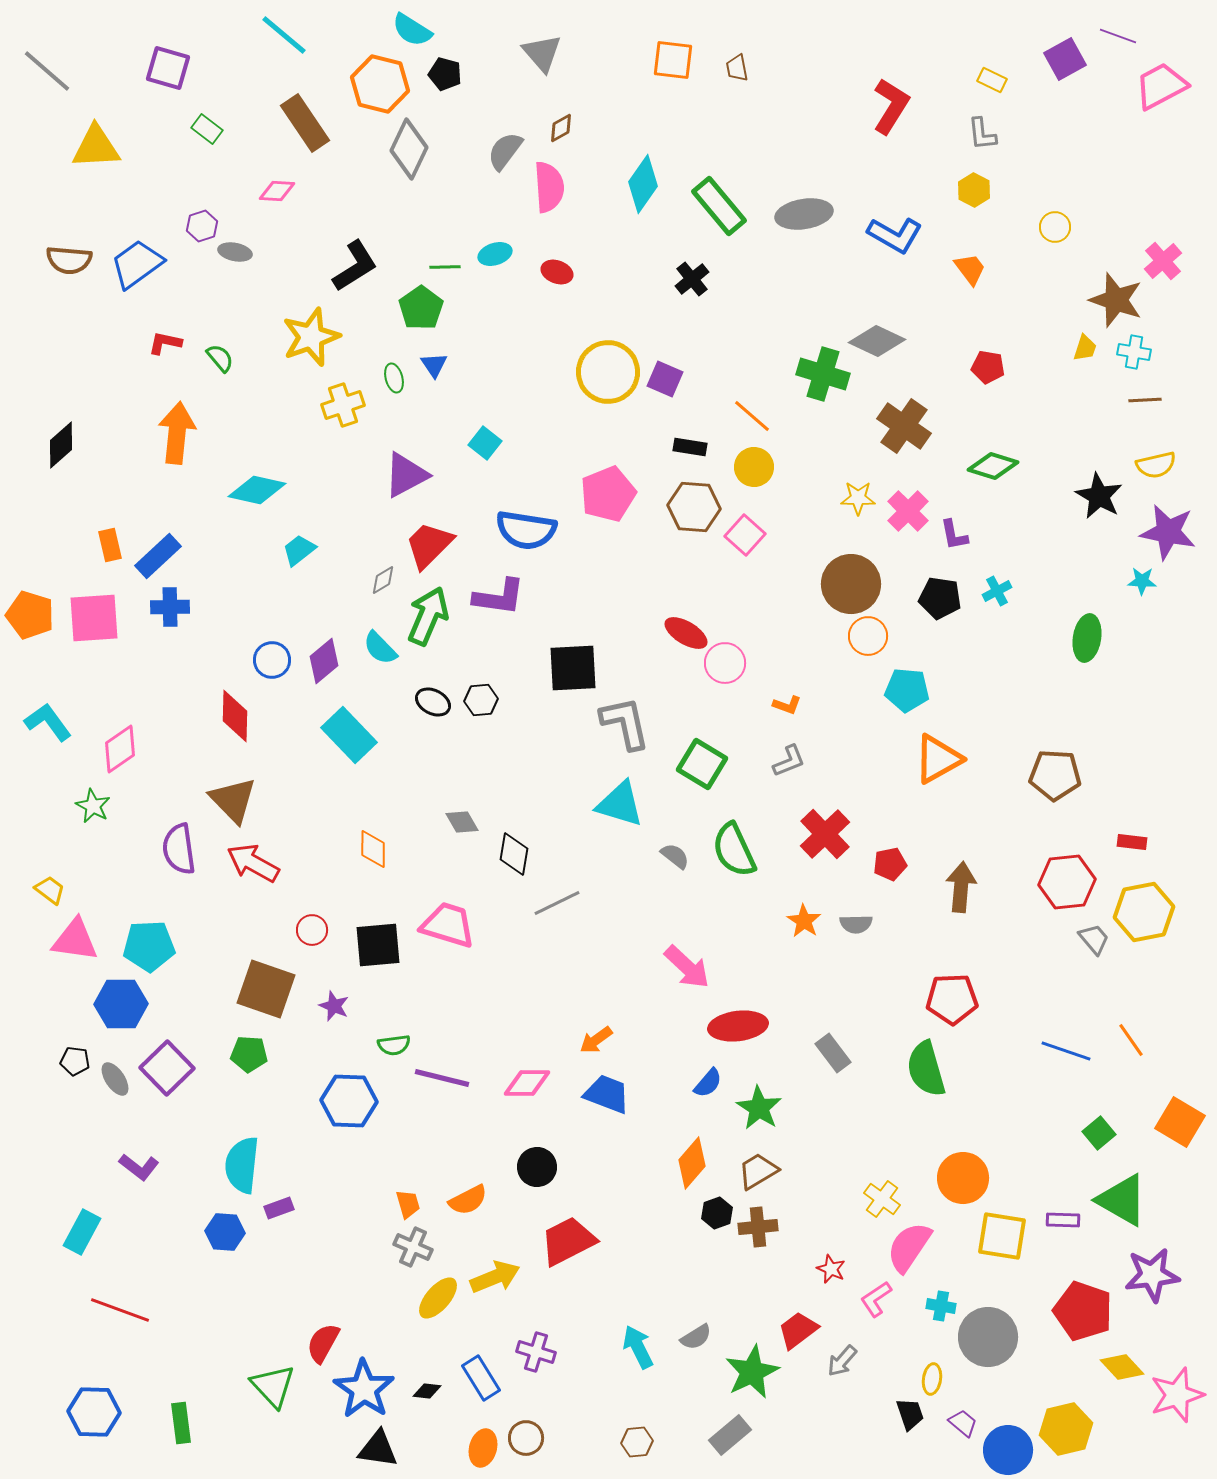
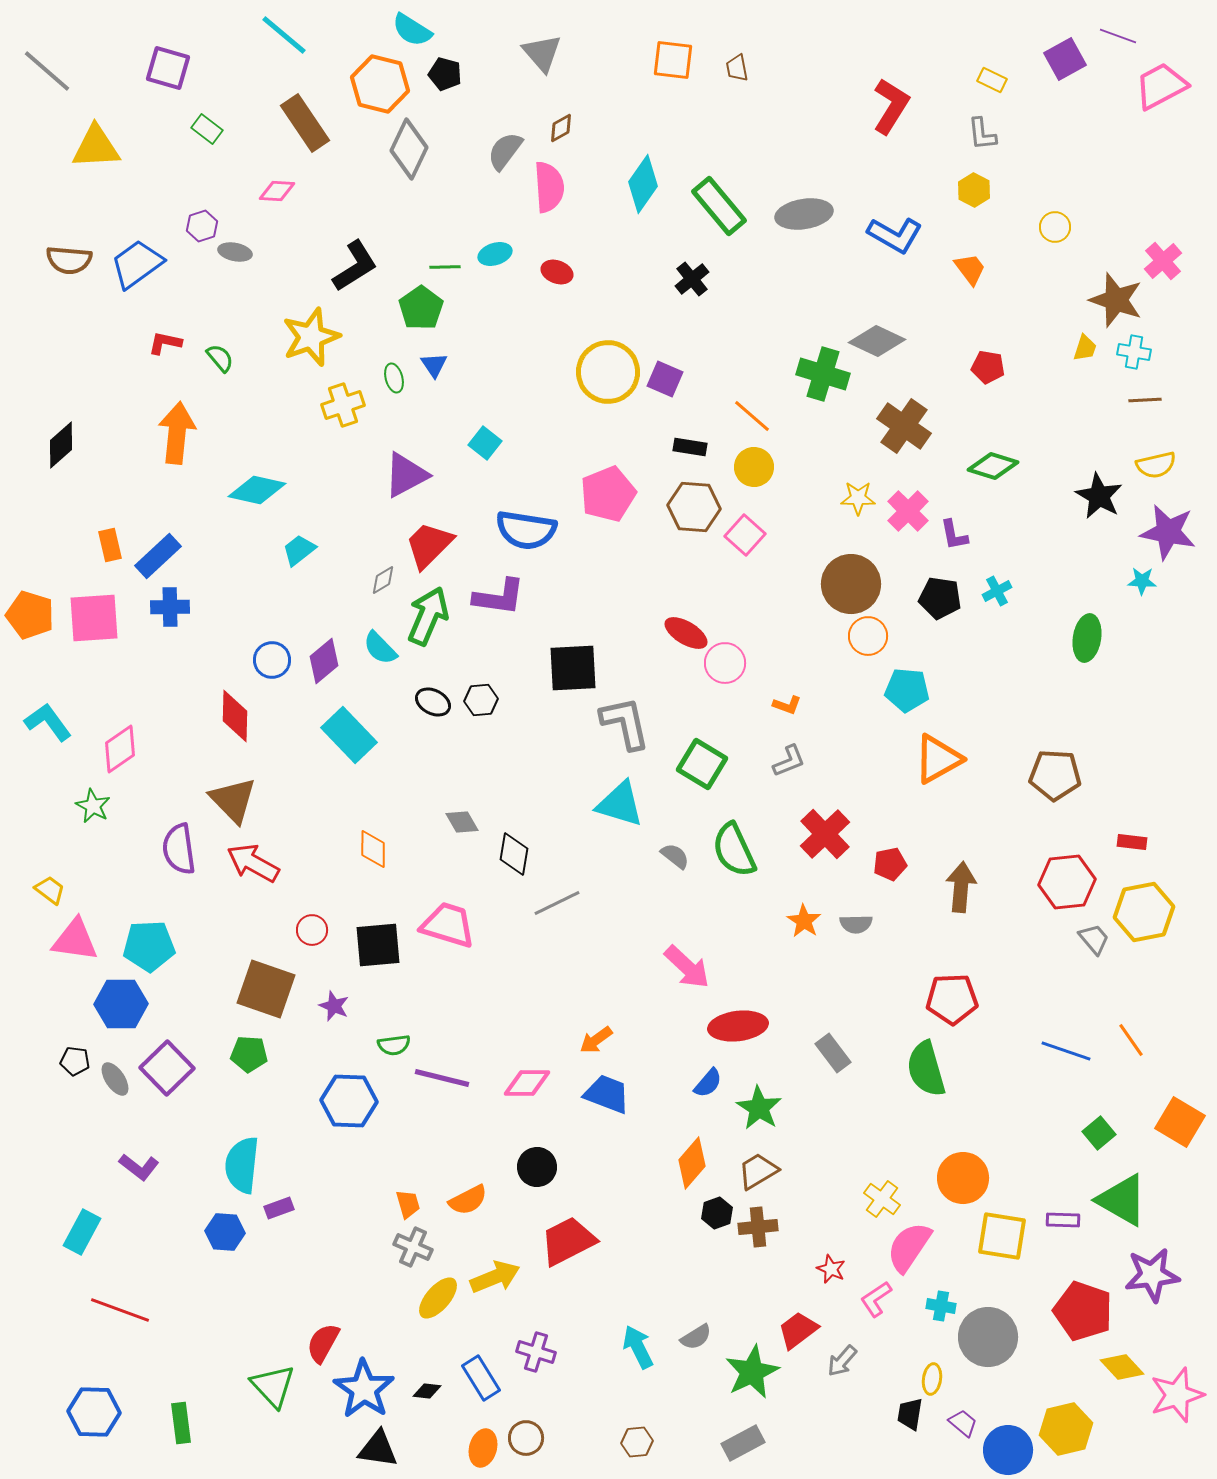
black trapezoid at (910, 1414): rotated 152 degrees counterclockwise
gray rectangle at (730, 1435): moved 13 px right, 8 px down; rotated 12 degrees clockwise
